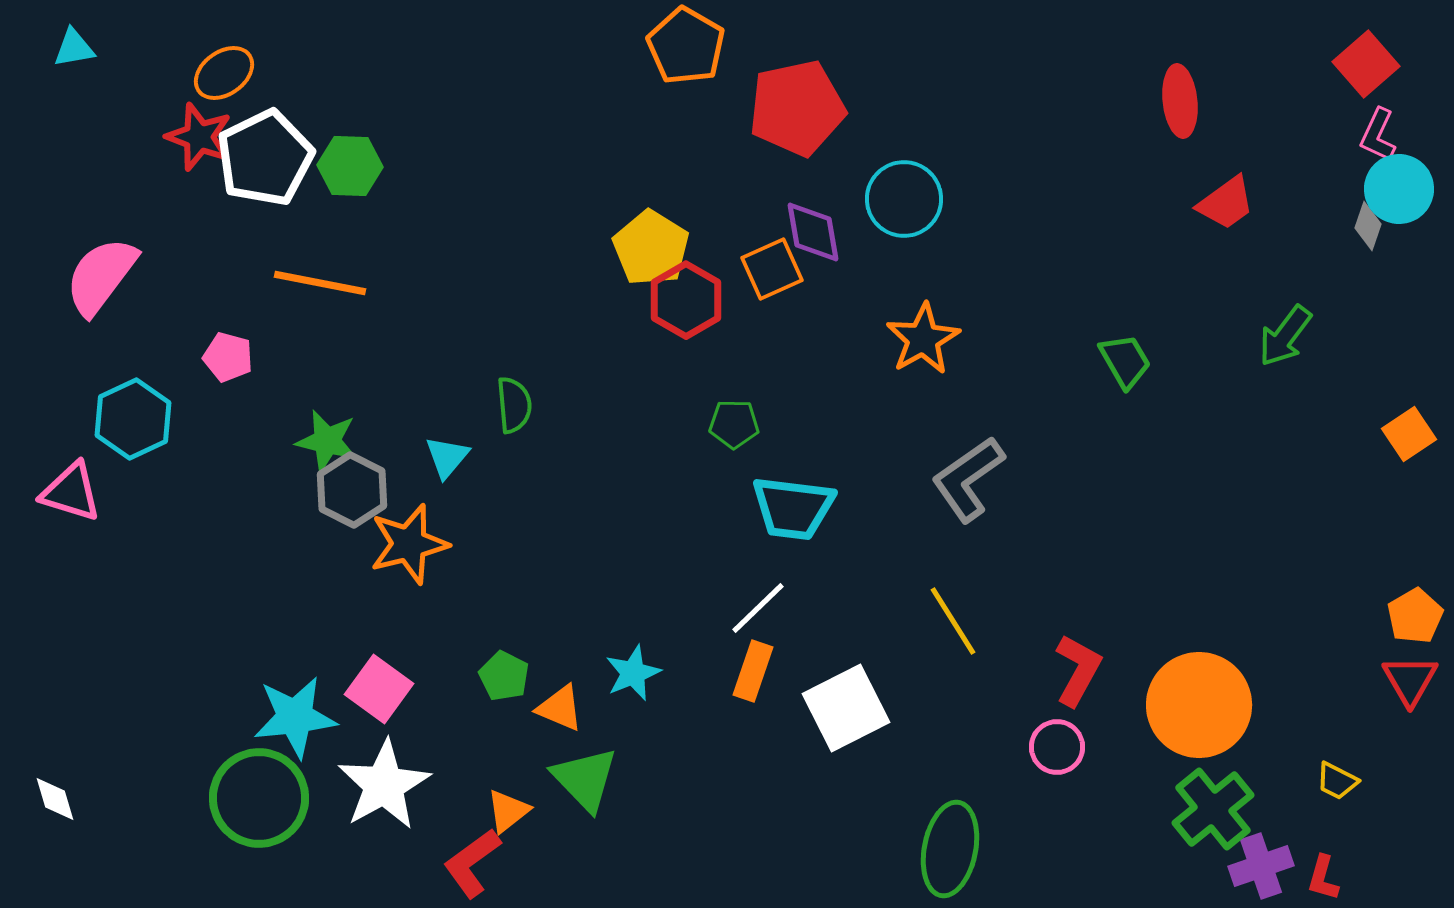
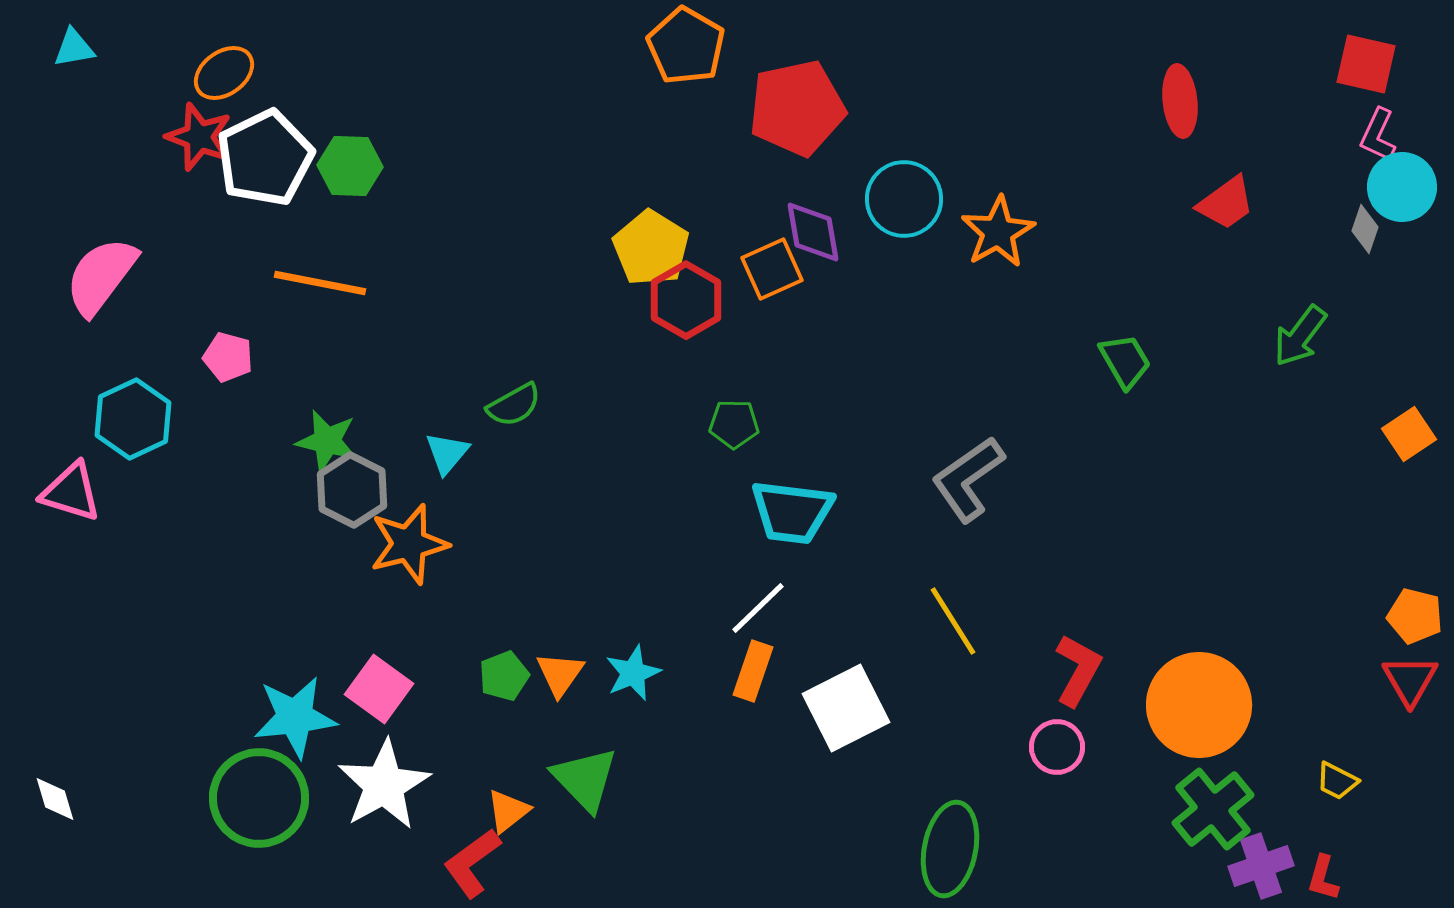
red square at (1366, 64): rotated 36 degrees counterclockwise
cyan circle at (1399, 189): moved 3 px right, 2 px up
gray diamond at (1368, 226): moved 3 px left, 3 px down
green arrow at (1285, 336): moved 15 px right
orange star at (923, 339): moved 75 px right, 107 px up
green semicircle at (514, 405): rotated 66 degrees clockwise
cyan triangle at (447, 457): moved 4 px up
cyan trapezoid at (793, 508): moved 1 px left, 4 px down
orange pentagon at (1415, 616): rotated 28 degrees counterclockwise
green pentagon at (504, 676): rotated 24 degrees clockwise
orange triangle at (560, 708): moved 34 px up; rotated 42 degrees clockwise
